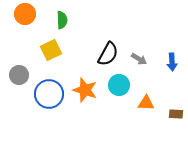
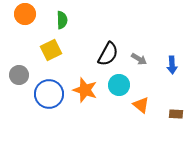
blue arrow: moved 3 px down
orange triangle: moved 5 px left, 2 px down; rotated 36 degrees clockwise
